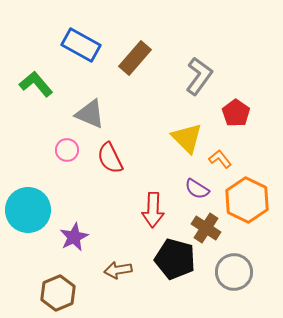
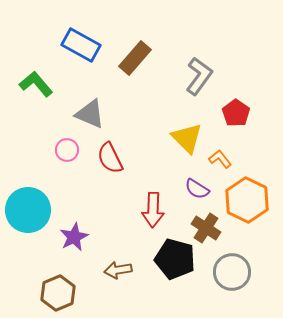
gray circle: moved 2 px left
